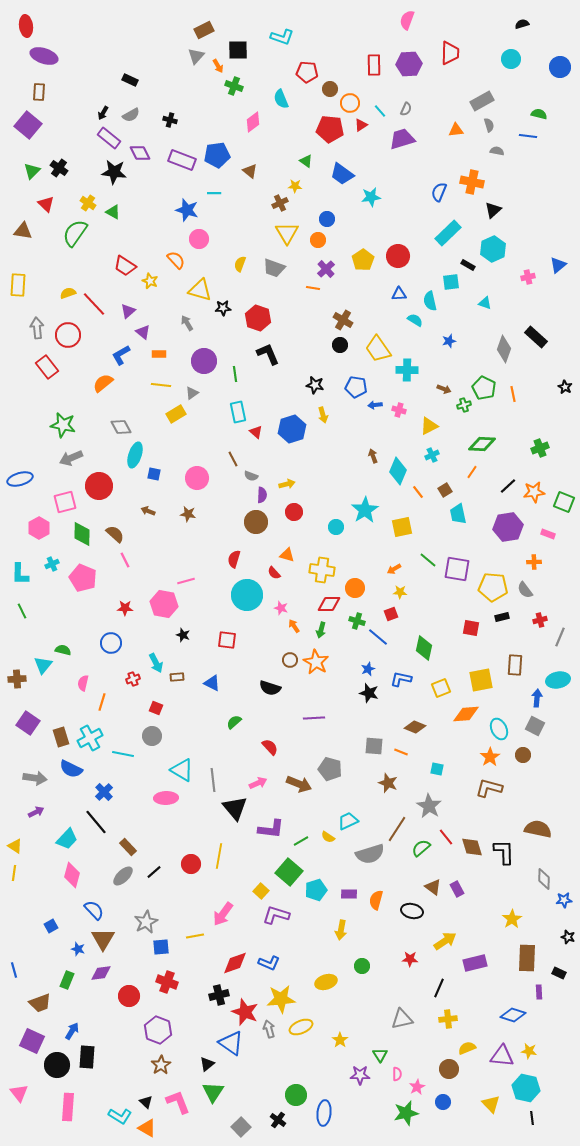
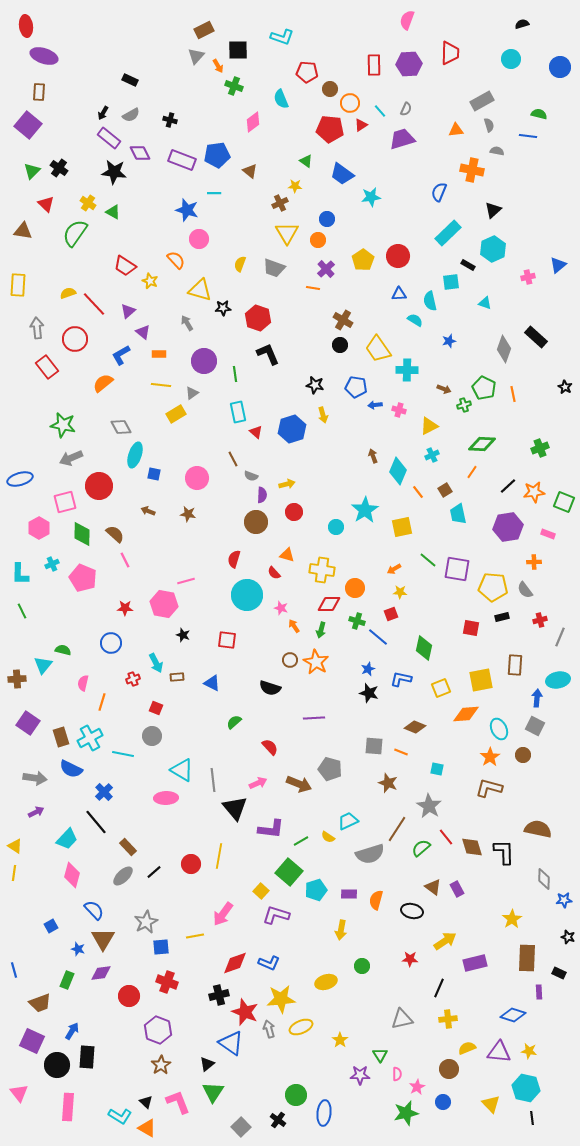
orange cross at (472, 182): moved 12 px up
red circle at (68, 335): moved 7 px right, 4 px down
purple triangle at (502, 1056): moved 3 px left, 4 px up
